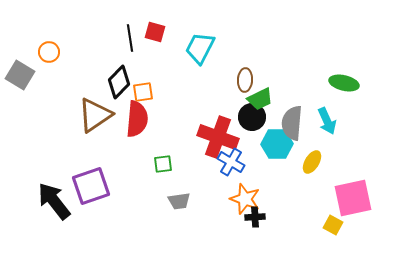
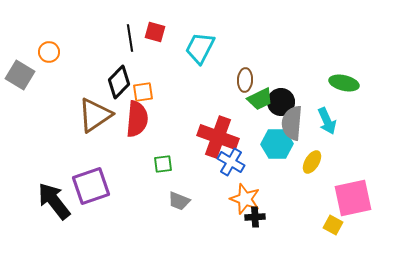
black circle: moved 29 px right, 15 px up
gray trapezoid: rotated 30 degrees clockwise
